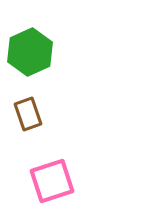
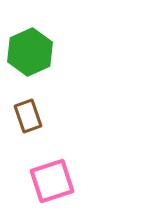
brown rectangle: moved 2 px down
